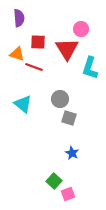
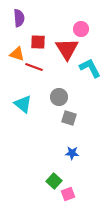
cyan L-shape: rotated 135 degrees clockwise
gray circle: moved 1 px left, 2 px up
blue star: rotated 24 degrees counterclockwise
